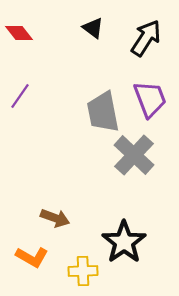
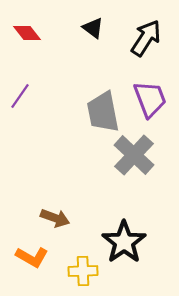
red diamond: moved 8 px right
